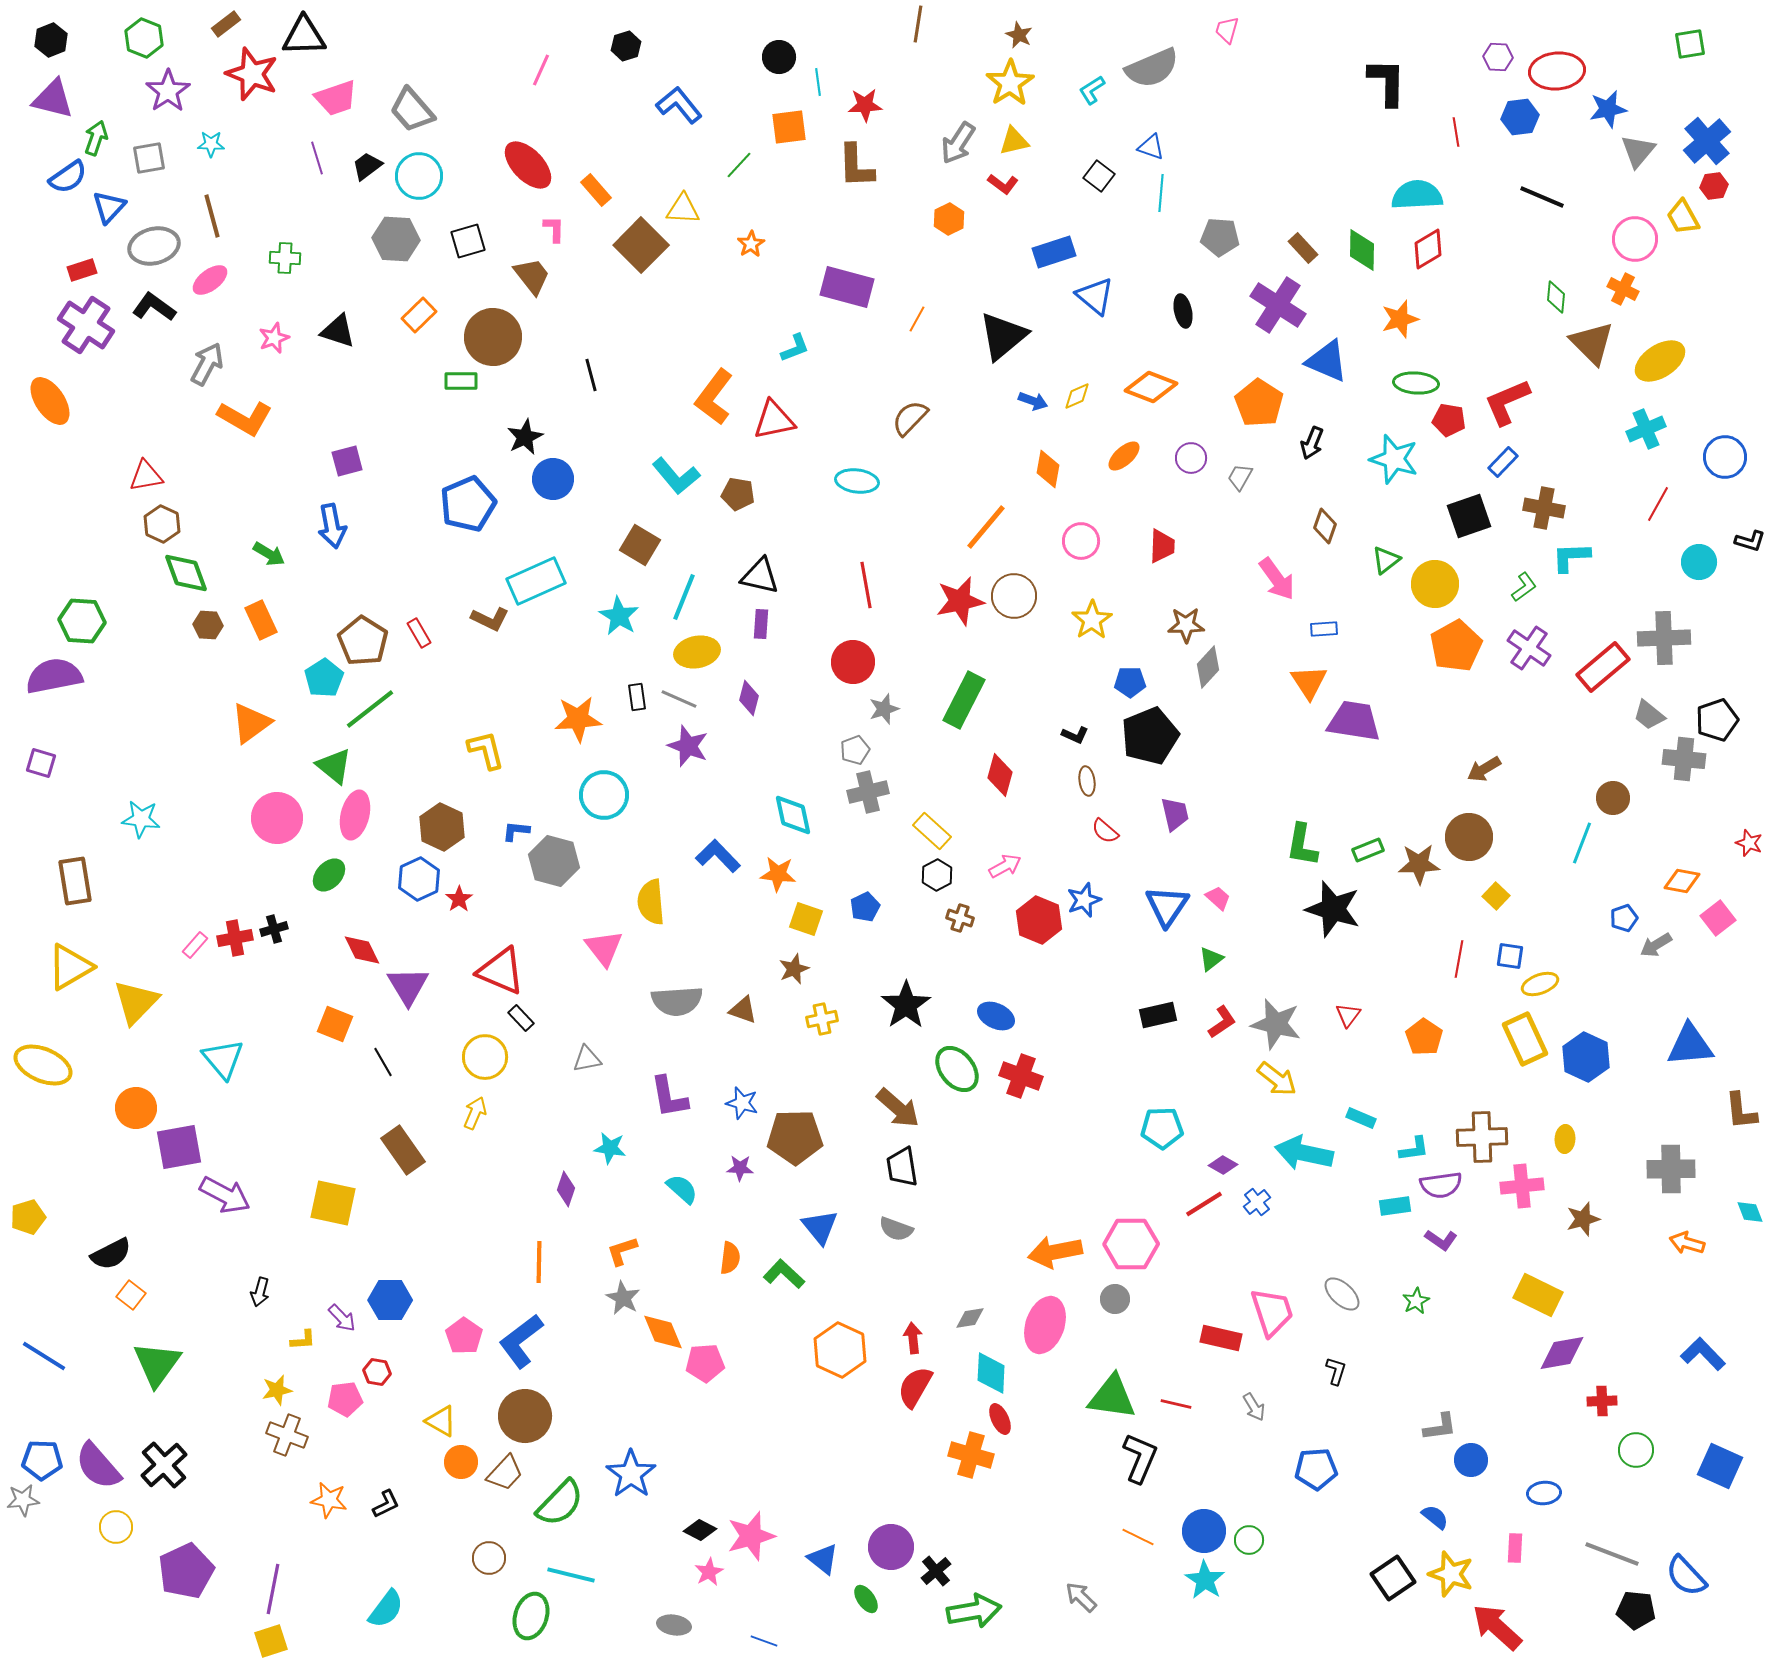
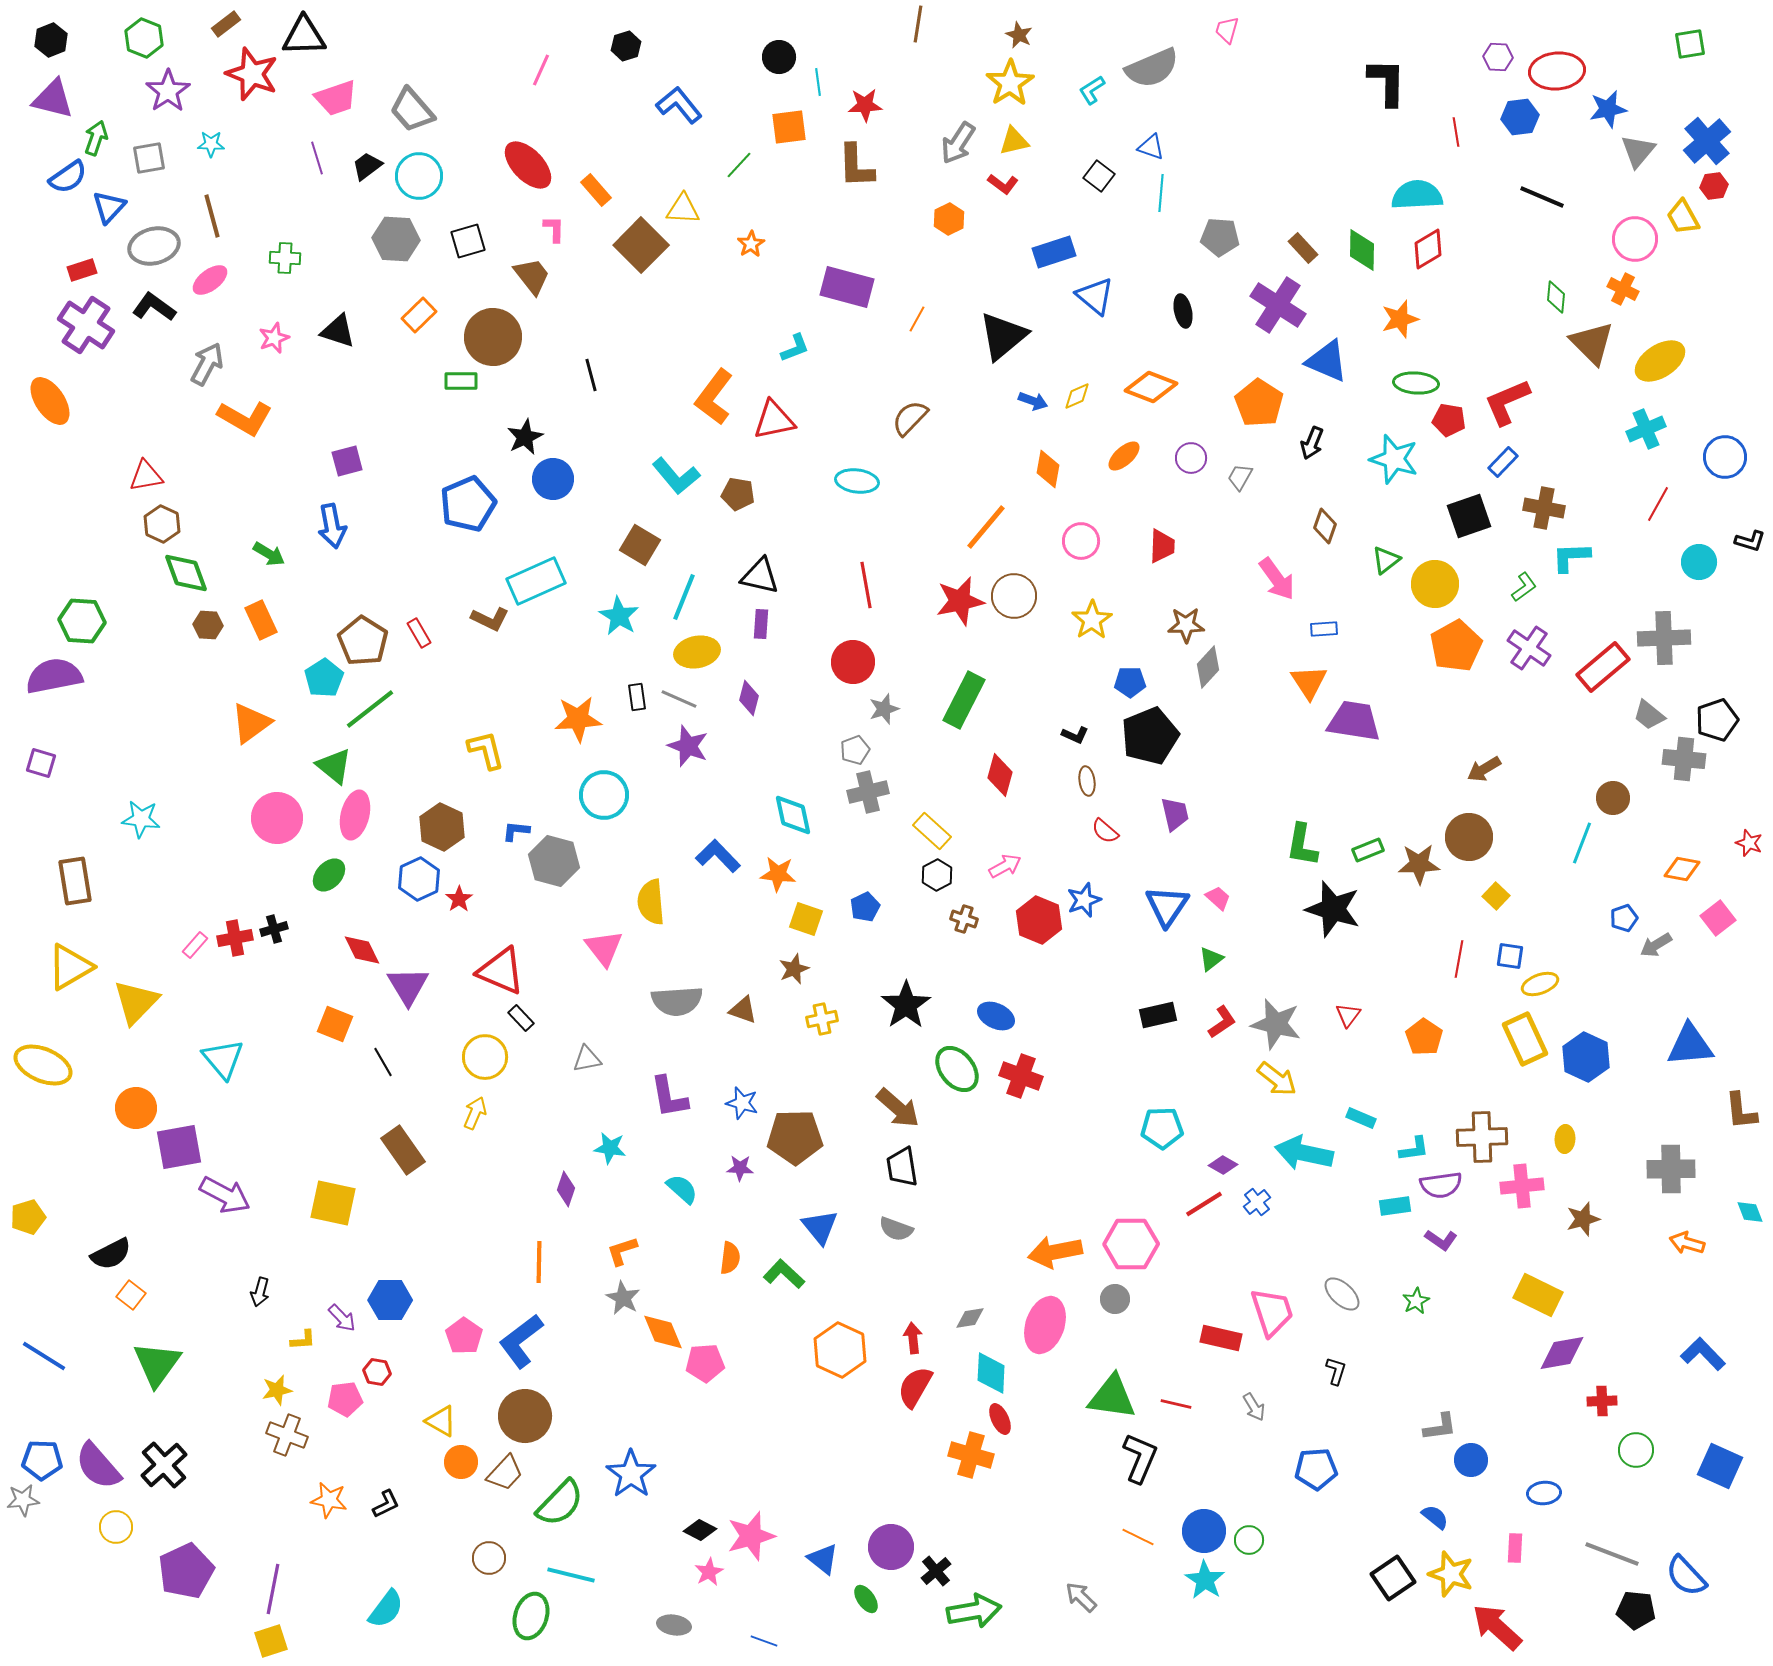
orange diamond at (1682, 881): moved 12 px up
brown cross at (960, 918): moved 4 px right, 1 px down
